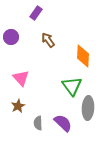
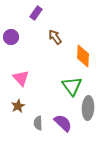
brown arrow: moved 7 px right, 3 px up
